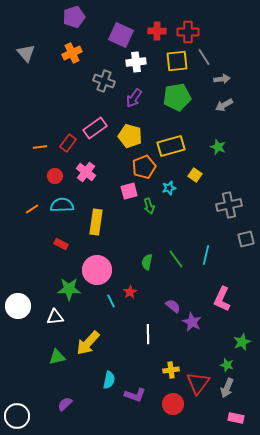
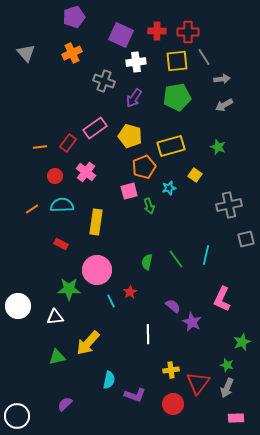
pink rectangle at (236, 418): rotated 14 degrees counterclockwise
